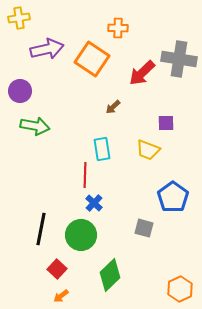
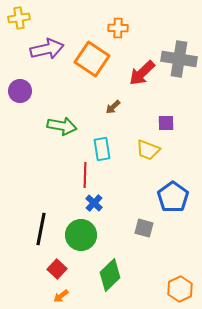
green arrow: moved 27 px right
